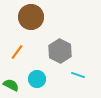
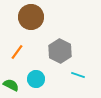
cyan circle: moved 1 px left
